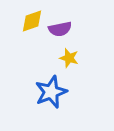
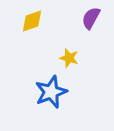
purple semicircle: moved 31 px right, 11 px up; rotated 130 degrees clockwise
